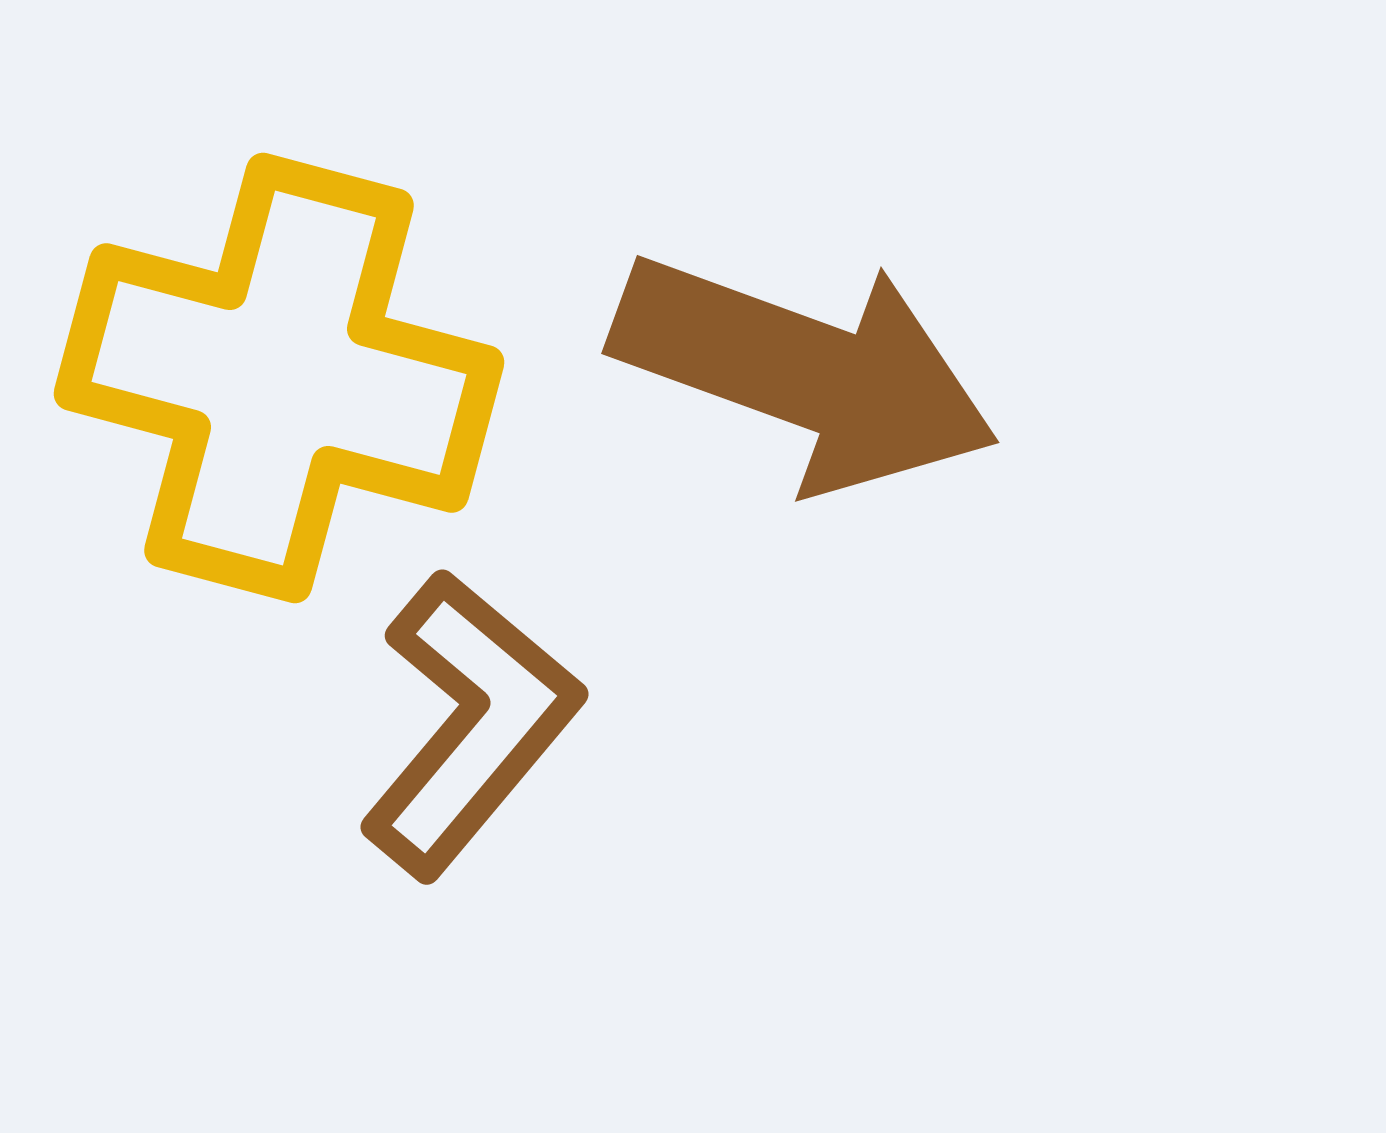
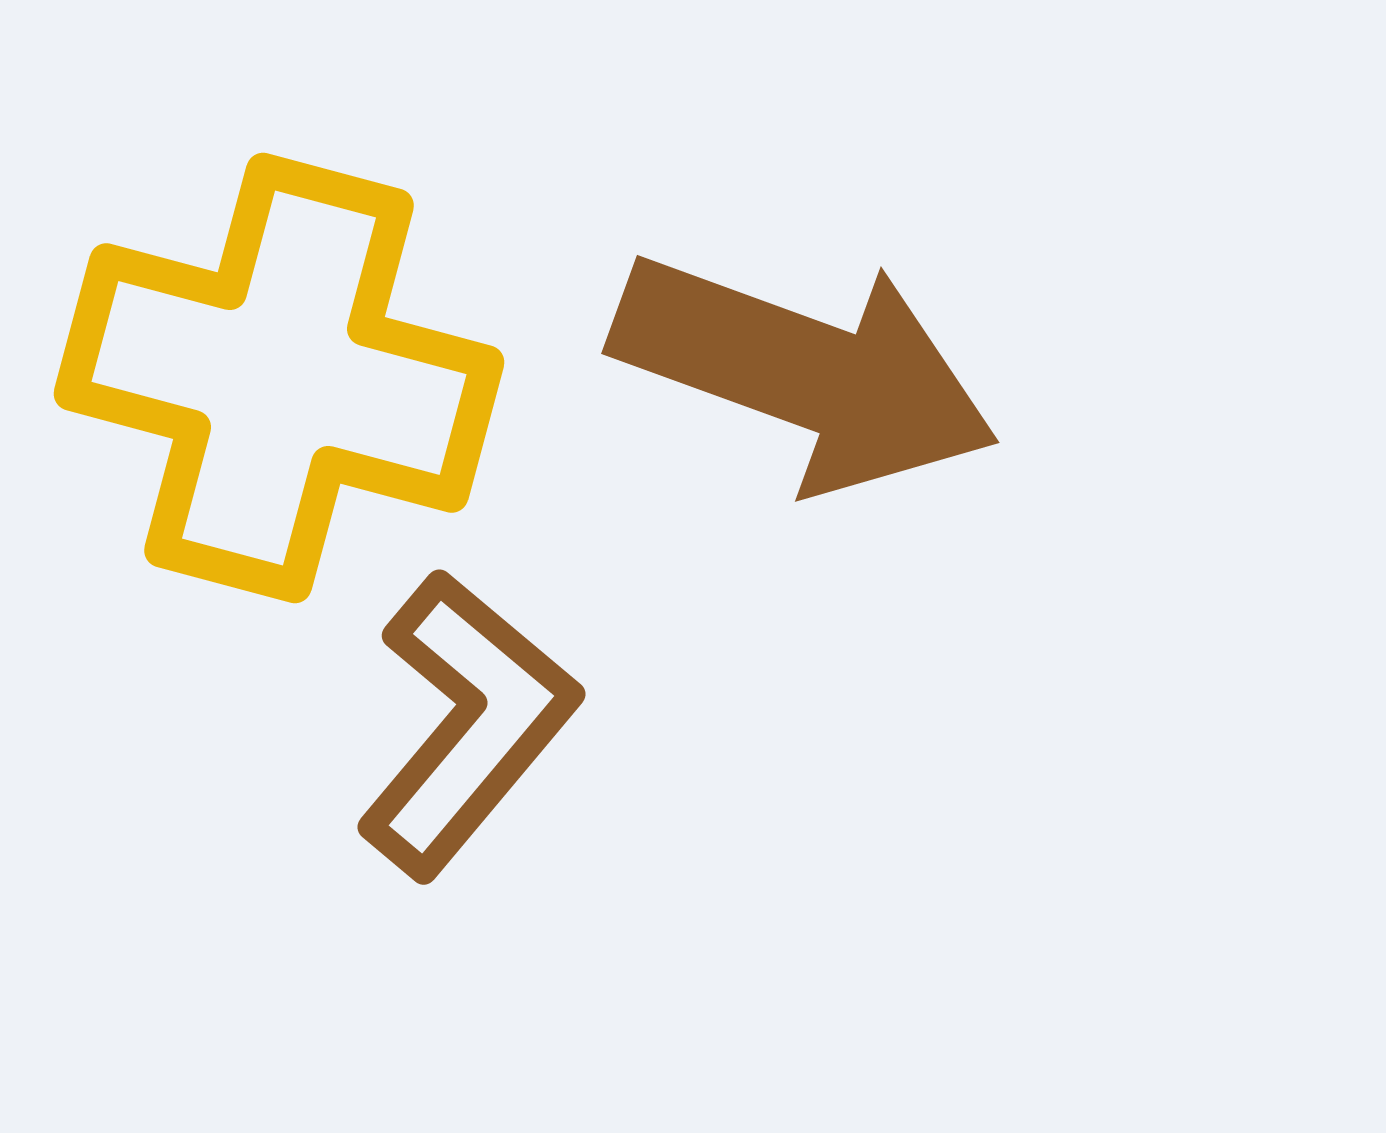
brown L-shape: moved 3 px left
